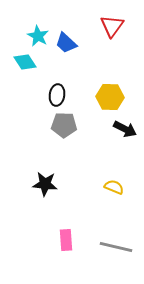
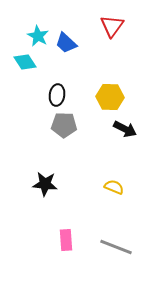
gray line: rotated 8 degrees clockwise
